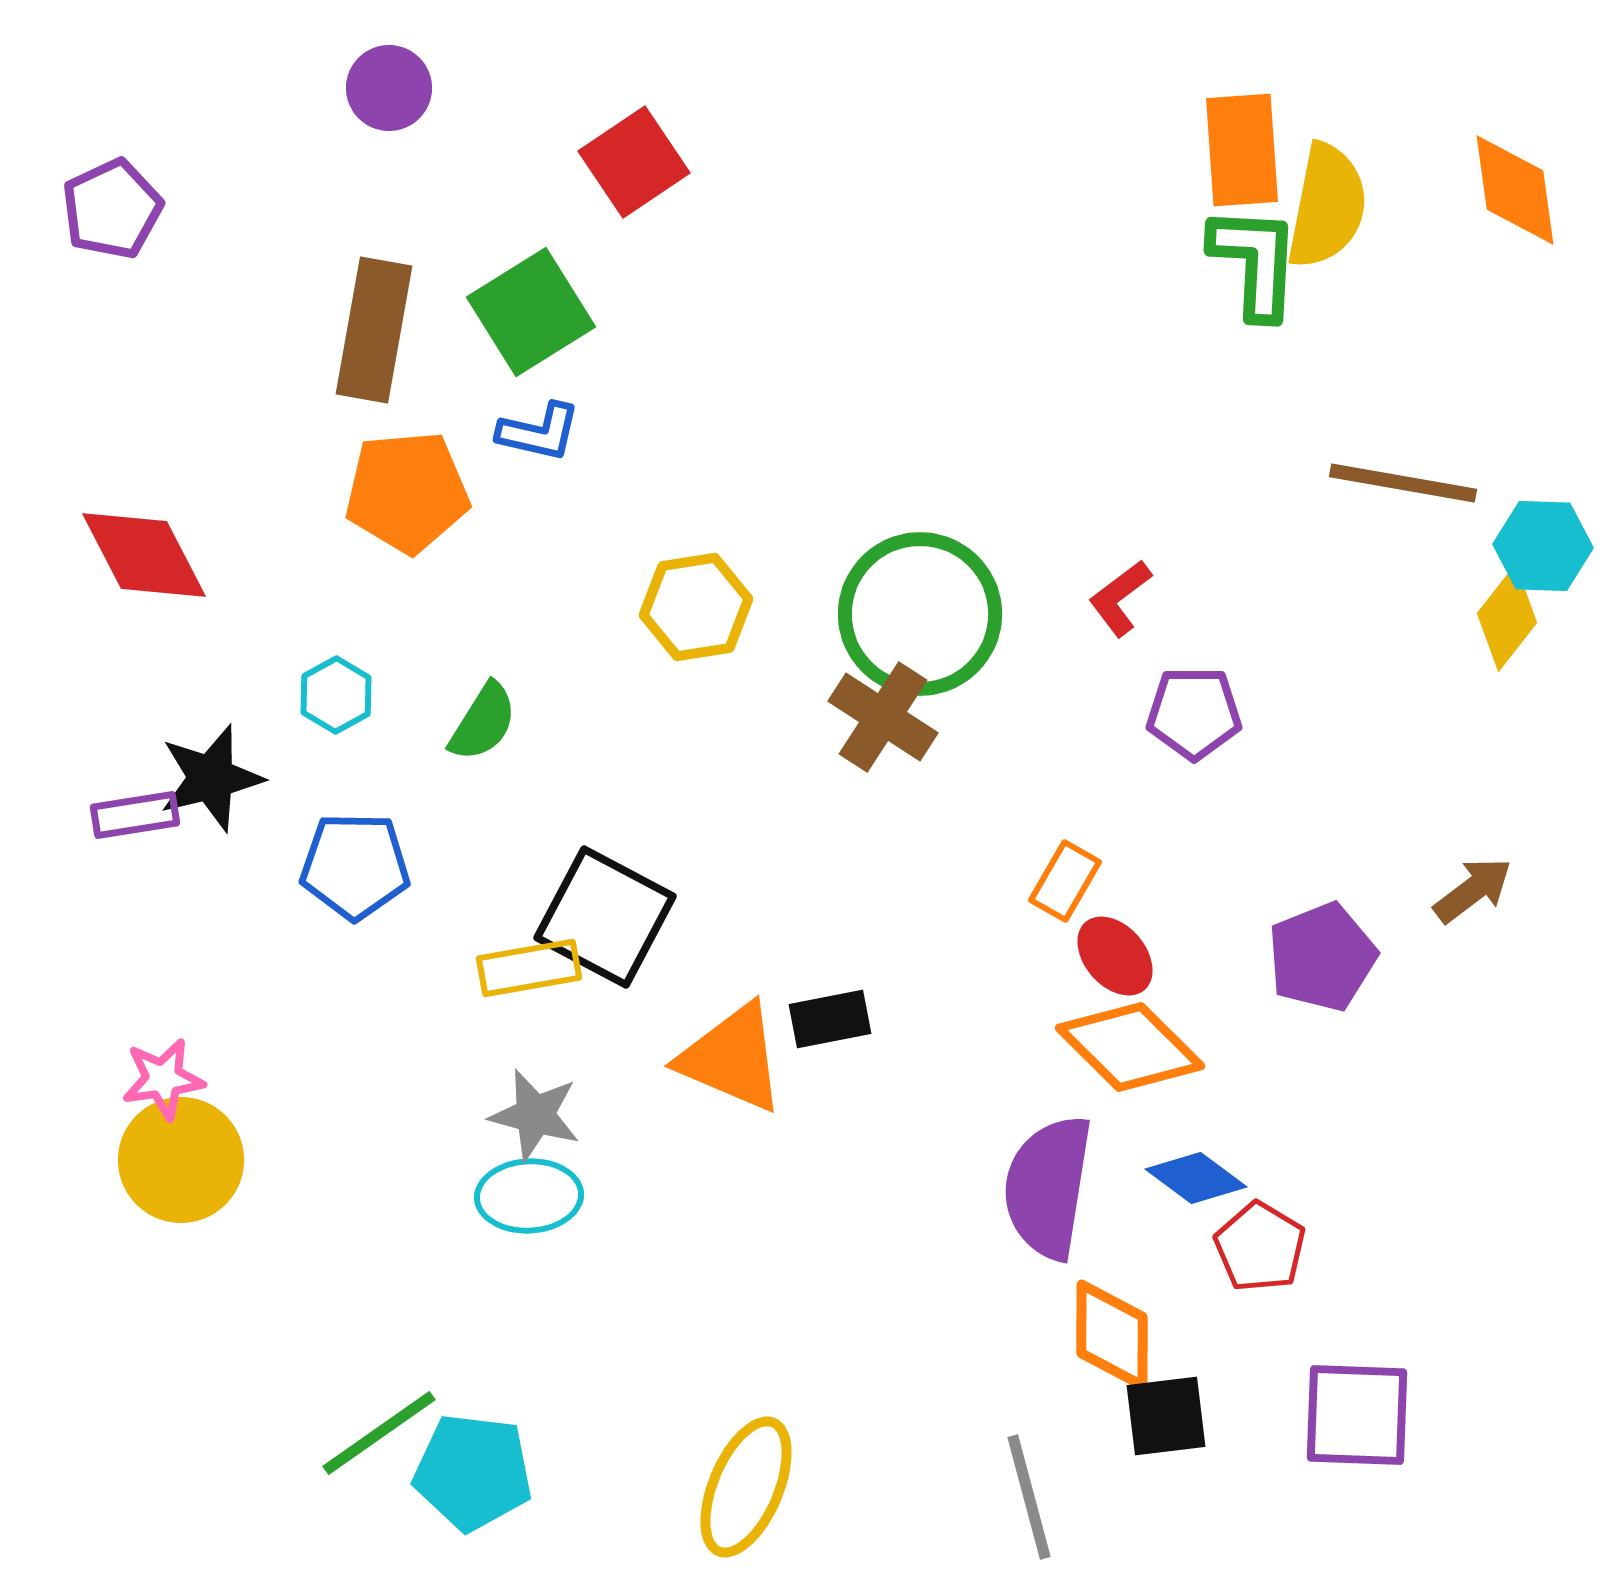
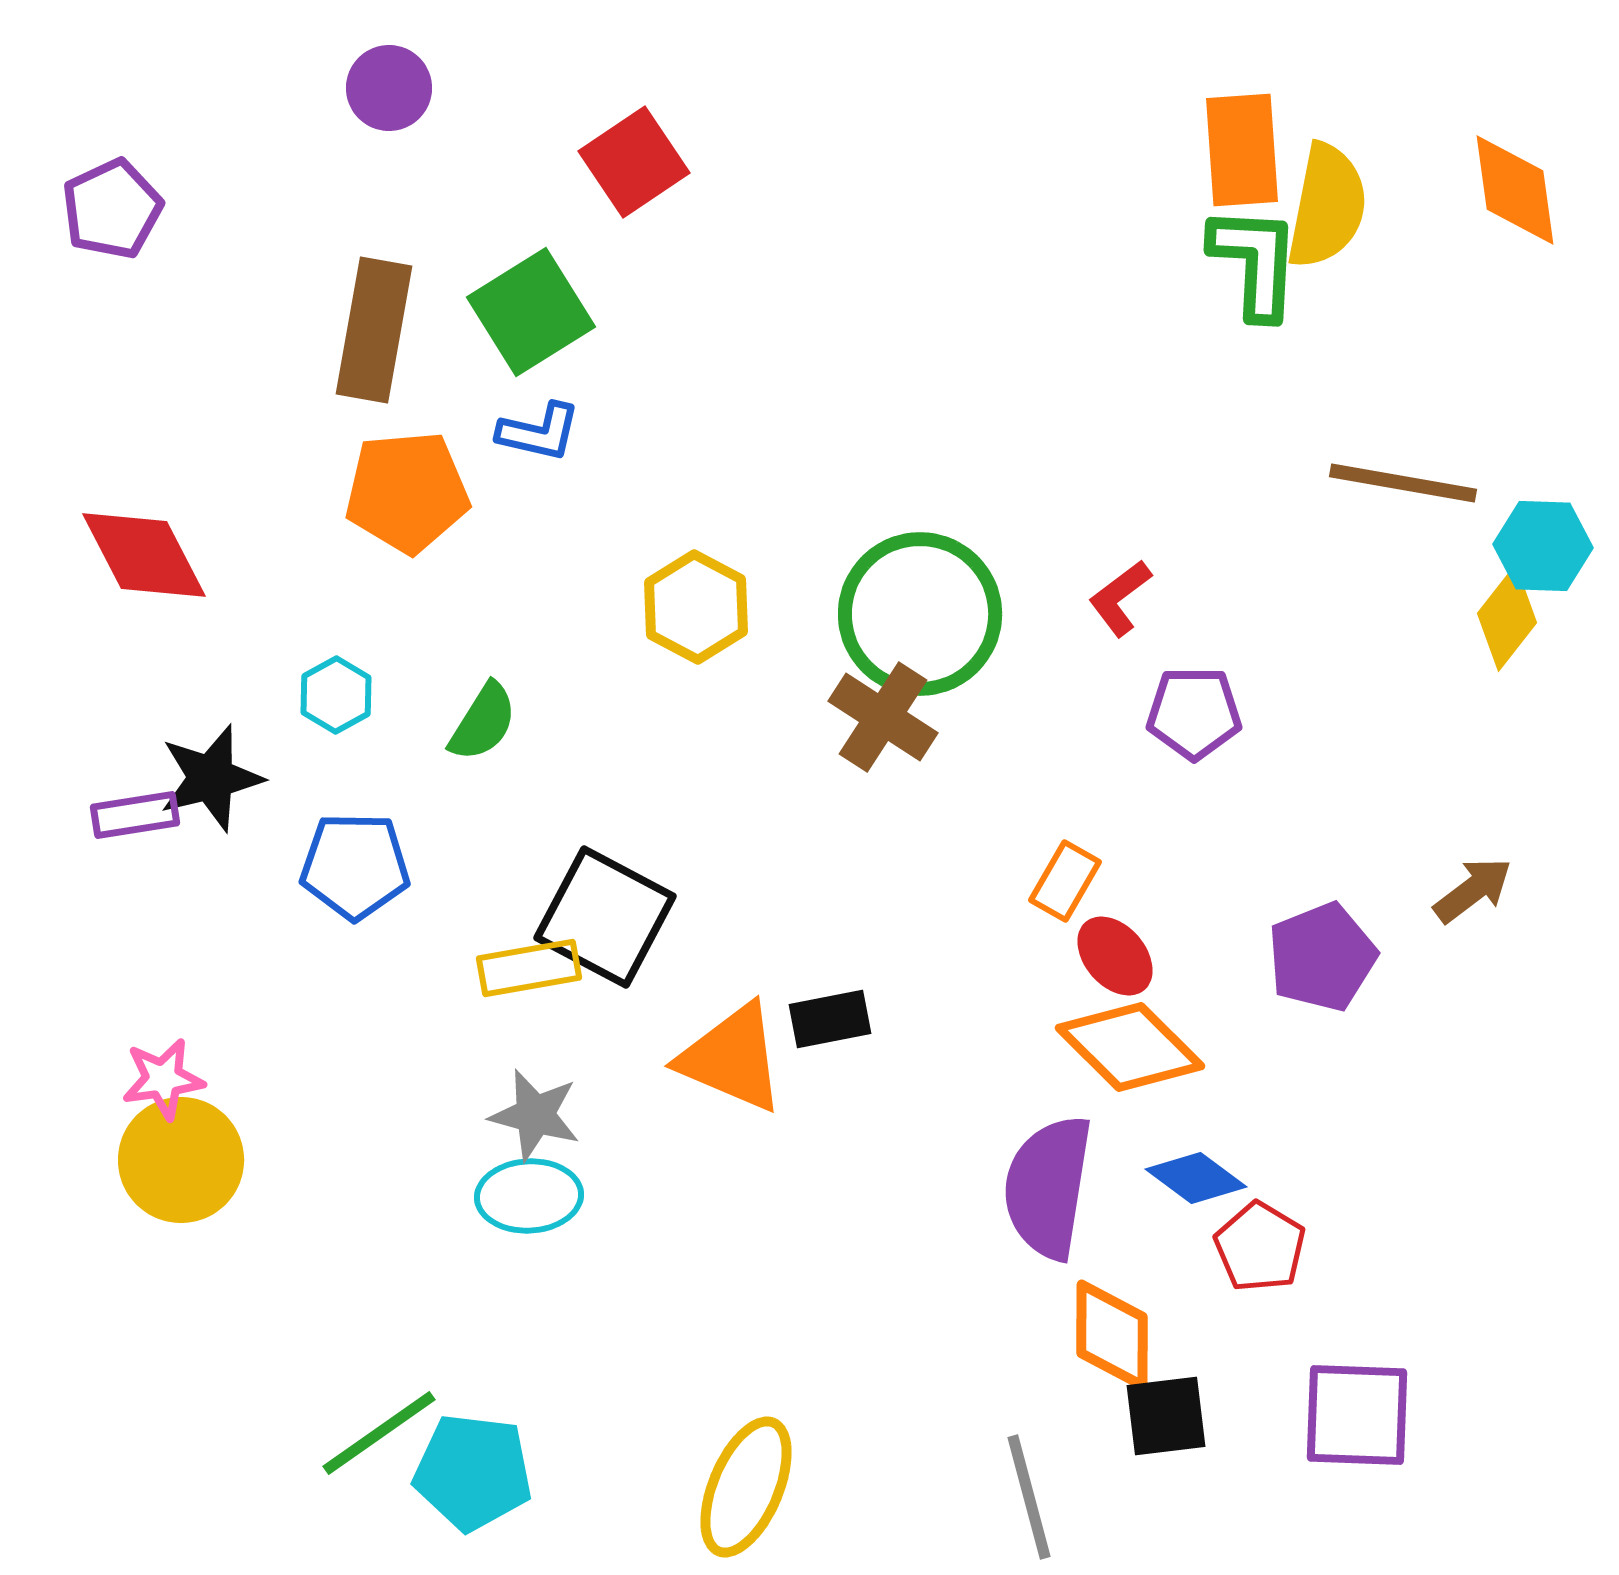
yellow hexagon at (696, 607): rotated 23 degrees counterclockwise
